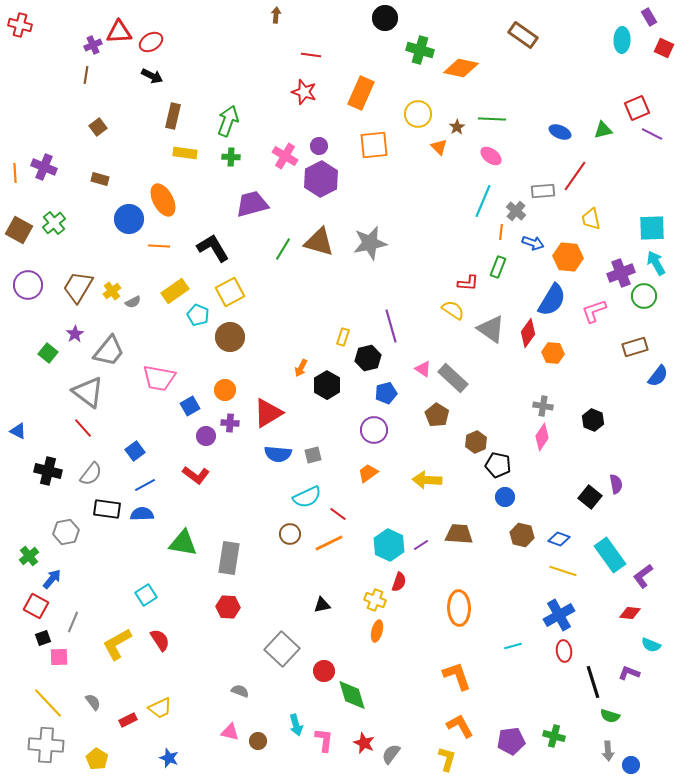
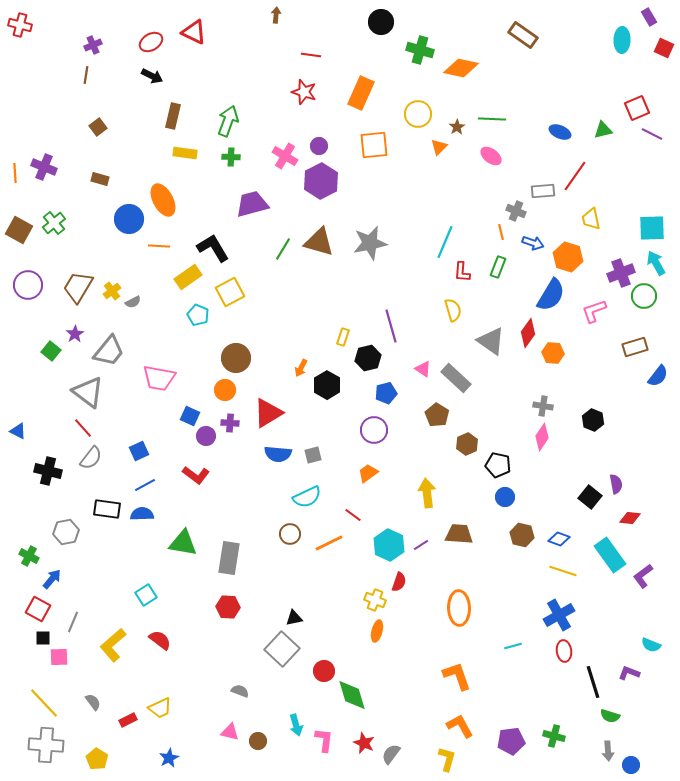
black circle at (385, 18): moved 4 px left, 4 px down
red triangle at (119, 32): moved 75 px right; rotated 28 degrees clockwise
orange triangle at (439, 147): rotated 30 degrees clockwise
purple hexagon at (321, 179): moved 2 px down
cyan line at (483, 201): moved 38 px left, 41 px down
gray cross at (516, 211): rotated 18 degrees counterclockwise
orange line at (501, 232): rotated 21 degrees counterclockwise
orange hexagon at (568, 257): rotated 12 degrees clockwise
red L-shape at (468, 283): moved 6 px left, 11 px up; rotated 90 degrees clockwise
yellow rectangle at (175, 291): moved 13 px right, 14 px up
blue semicircle at (552, 300): moved 1 px left, 5 px up
yellow semicircle at (453, 310): rotated 40 degrees clockwise
gray triangle at (491, 329): moved 12 px down
brown circle at (230, 337): moved 6 px right, 21 px down
green square at (48, 353): moved 3 px right, 2 px up
gray rectangle at (453, 378): moved 3 px right
blue square at (190, 406): moved 10 px down; rotated 36 degrees counterclockwise
brown hexagon at (476, 442): moved 9 px left, 2 px down
blue square at (135, 451): moved 4 px right; rotated 12 degrees clockwise
gray semicircle at (91, 474): moved 16 px up
yellow arrow at (427, 480): moved 13 px down; rotated 80 degrees clockwise
red line at (338, 514): moved 15 px right, 1 px down
green cross at (29, 556): rotated 24 degrees counterclockwise
black triangle at (322, 605): moved 28 px left, 13 px down
red square at (36, 606): moved 2 px right, 3 px down
red diamond at (630, 613): moved 95 px up
black square at (43, 638): rotated 21 degrees clockwise
red semicircle at (160, 640): rotated 20 degrees counterclockwise
yellow L-shape at (117, 644): moved 4 px left, 1 px down; rotated 12 degrees counterclockwise
yellow line at (48, 703): moved 4 px left
blue star at (169, 758): rotated 24 degrees clockwise
